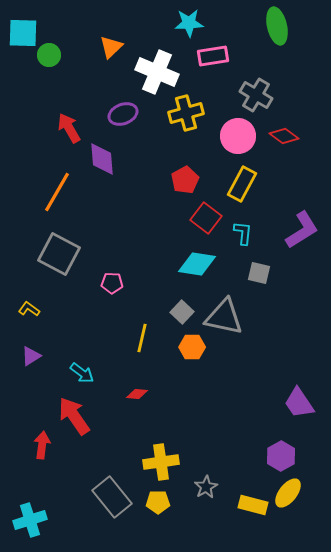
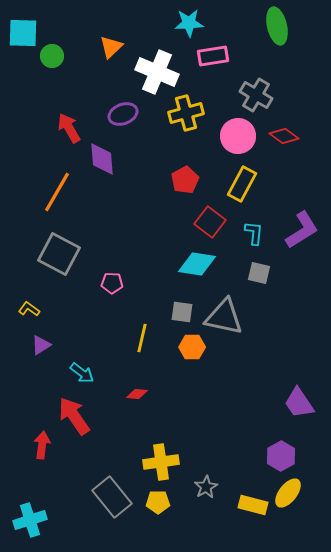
green circle at (49, 55): moved 3 px right, 1 px down
red square at (206, 218): moved 4 px right, 4 px down
cyan L-shape at (243, 233): moved 11 px right
gray square at (182, 312): rotated 35 degrees counterclockwise
purple triangle at (31, 356): moved 10 px right, 11 px up
